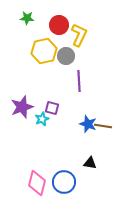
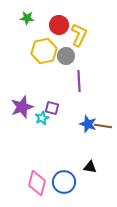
cyan star: moved 1 px up
black triangle: moved 4 px down
